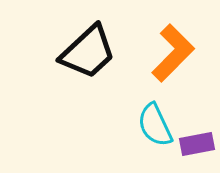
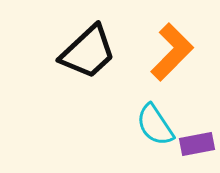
orange L-shape: moved 1 px left, 1 px up
cyan semicircle: rotated 9 degrees counterclockwise
